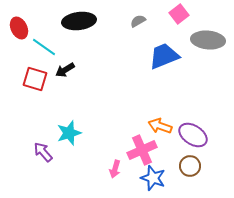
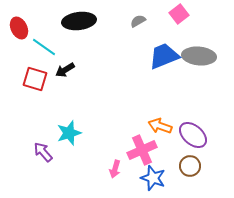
gray ellipse: moved 9 px left, 16 px down
purple ellipse: rotated 8 degrees clockwise
